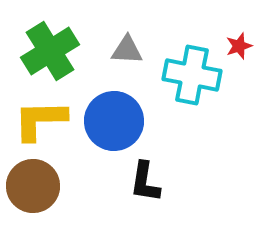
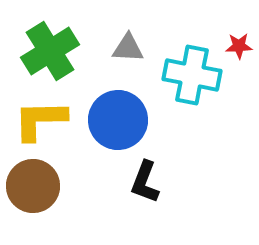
red star: rotated 16 degrees clockwise
gray triangle: moved 1 px right, 2 px up
blue circle: moved 4 px right, 1 px up
black L-shape: rotated 12 degrees clockwise
